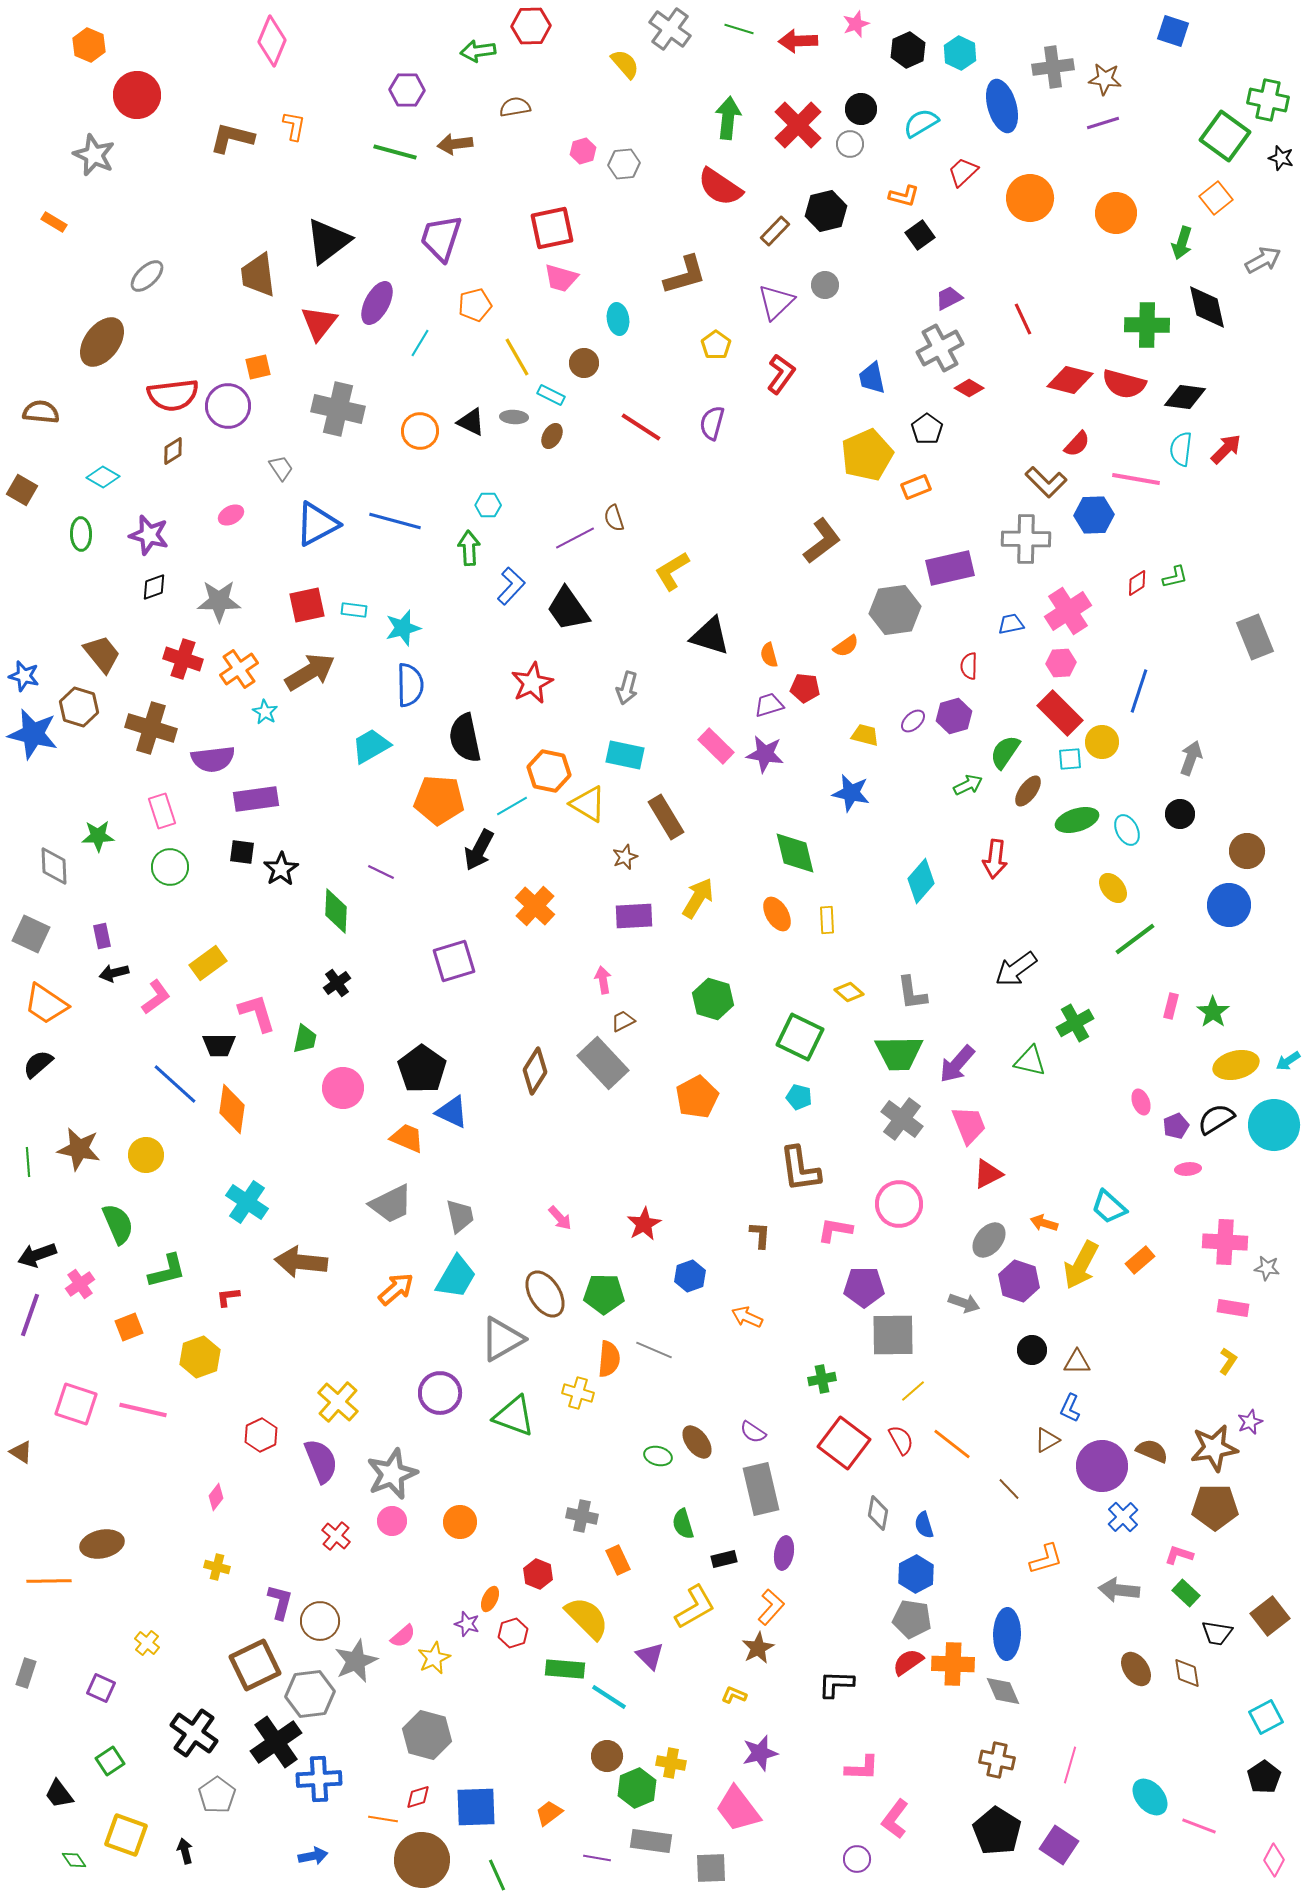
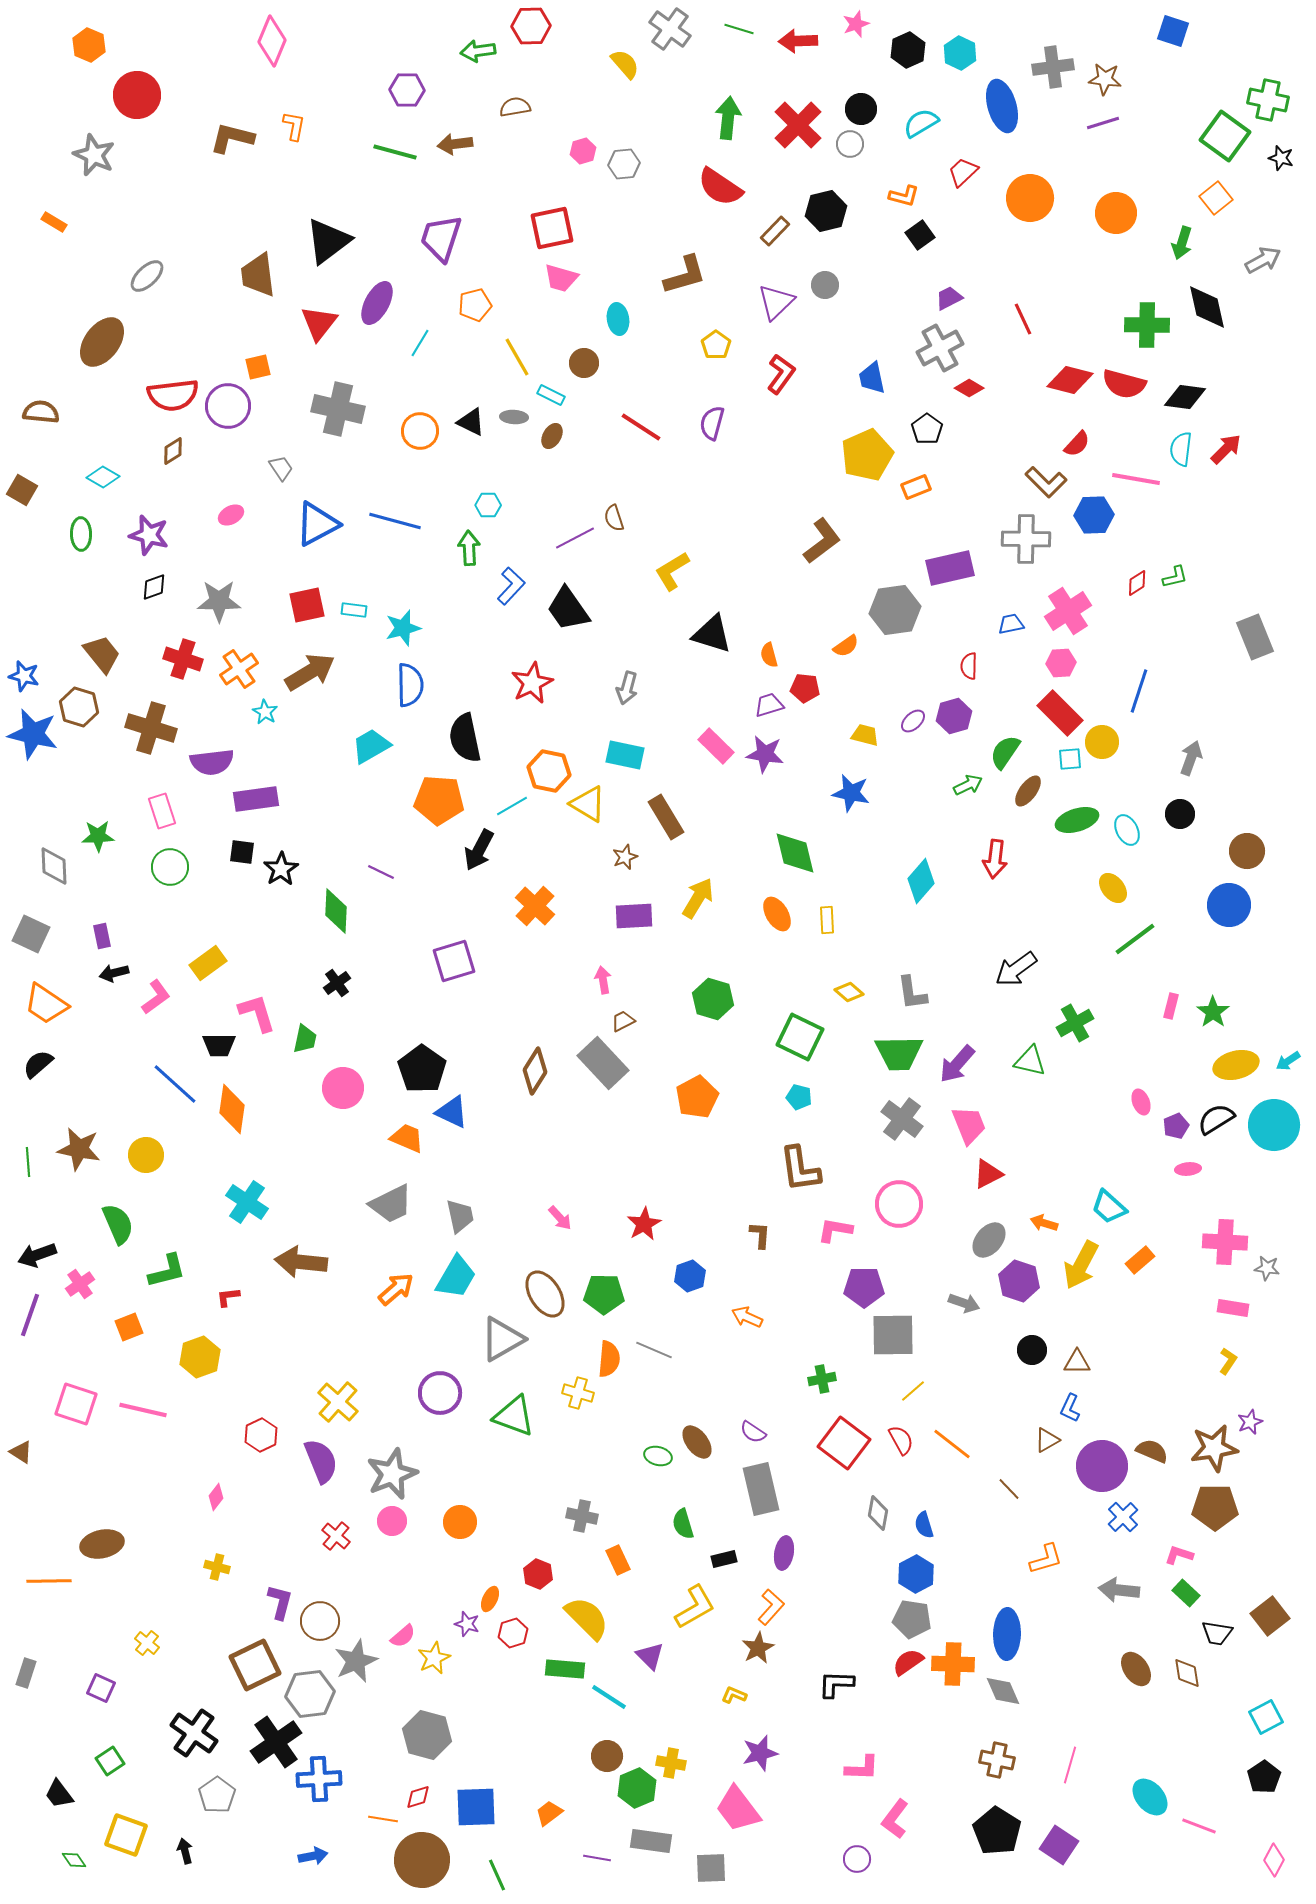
black triangle at (710, 636): moved 2 px right, 2 px up
purple semicircle at (213, 759): moved 1 px left, 3 px down
